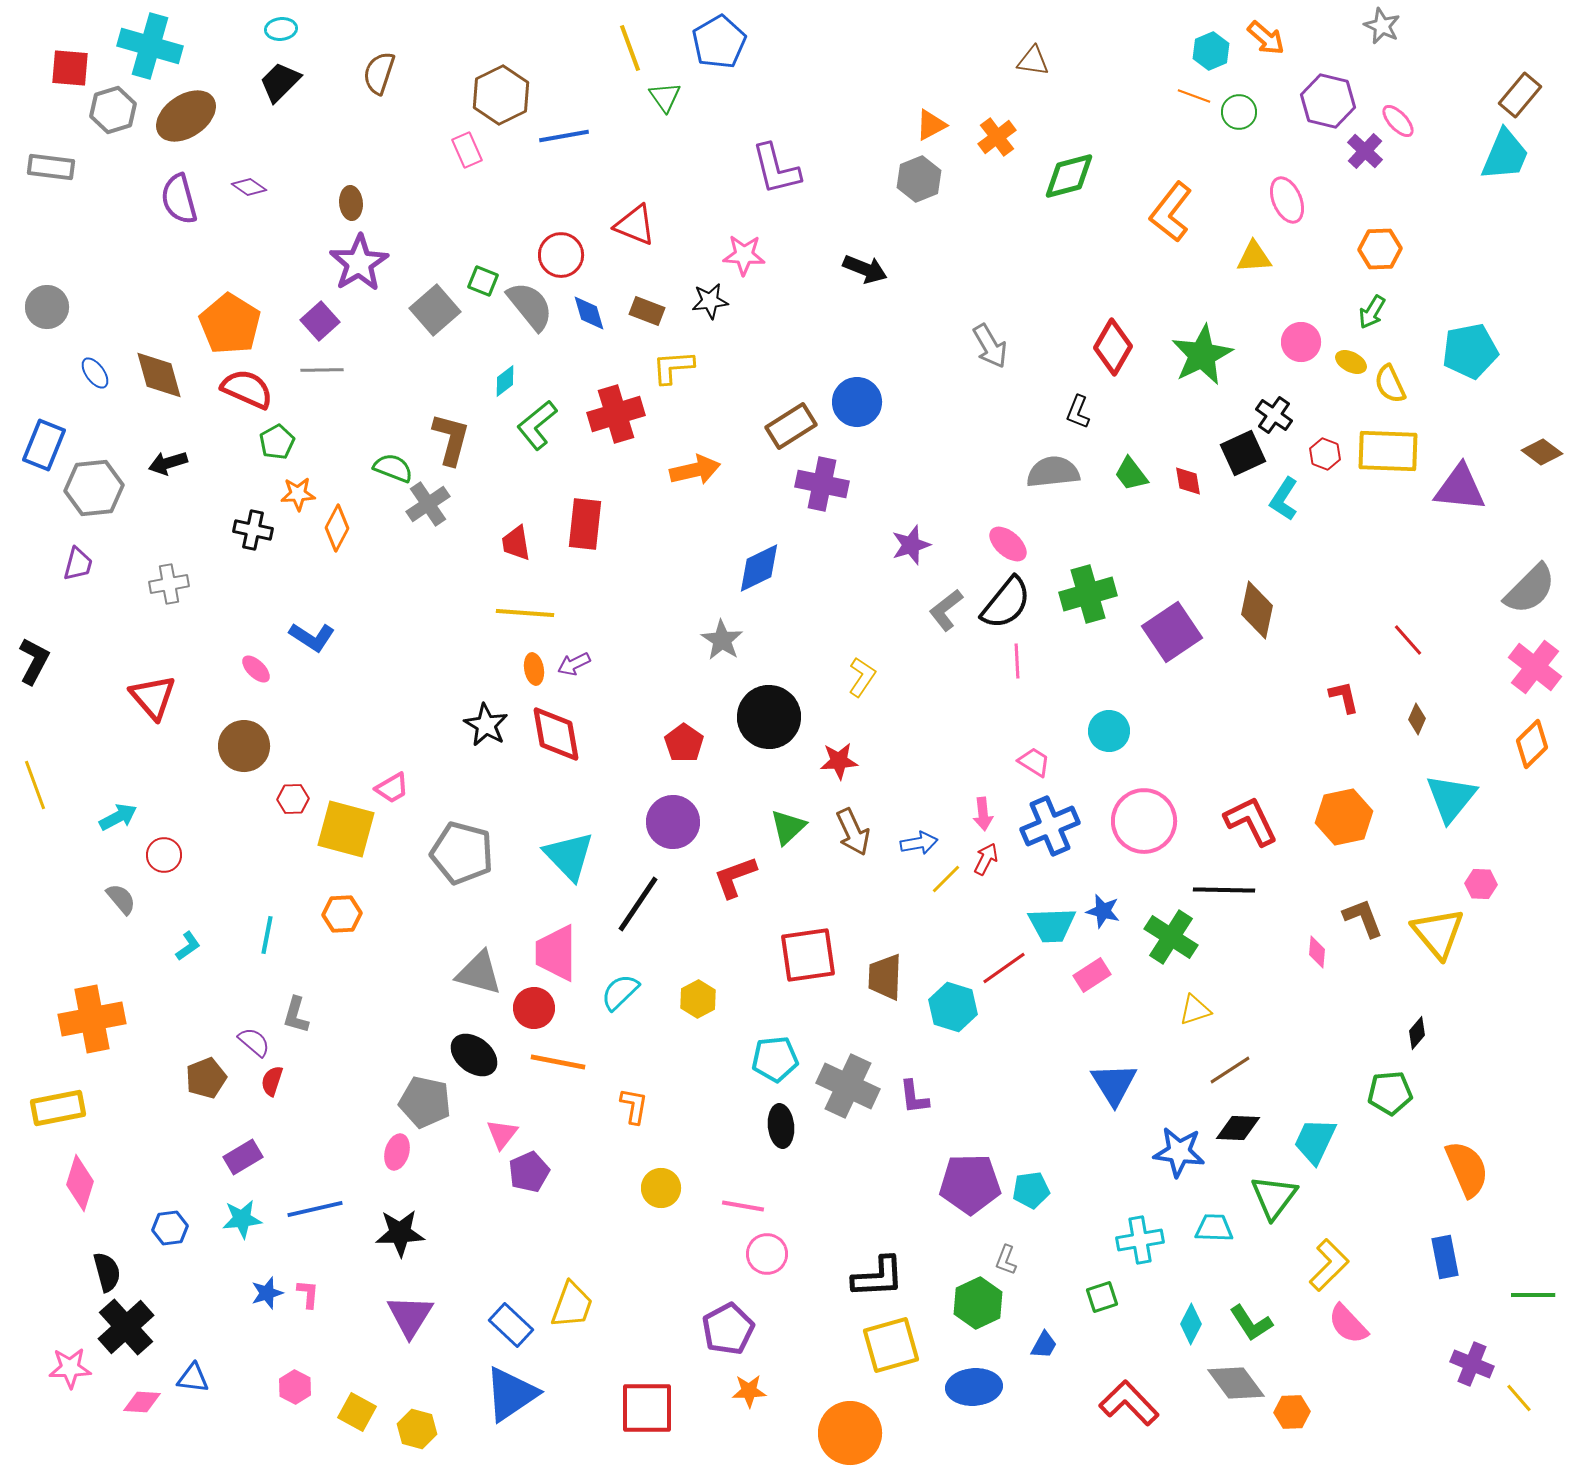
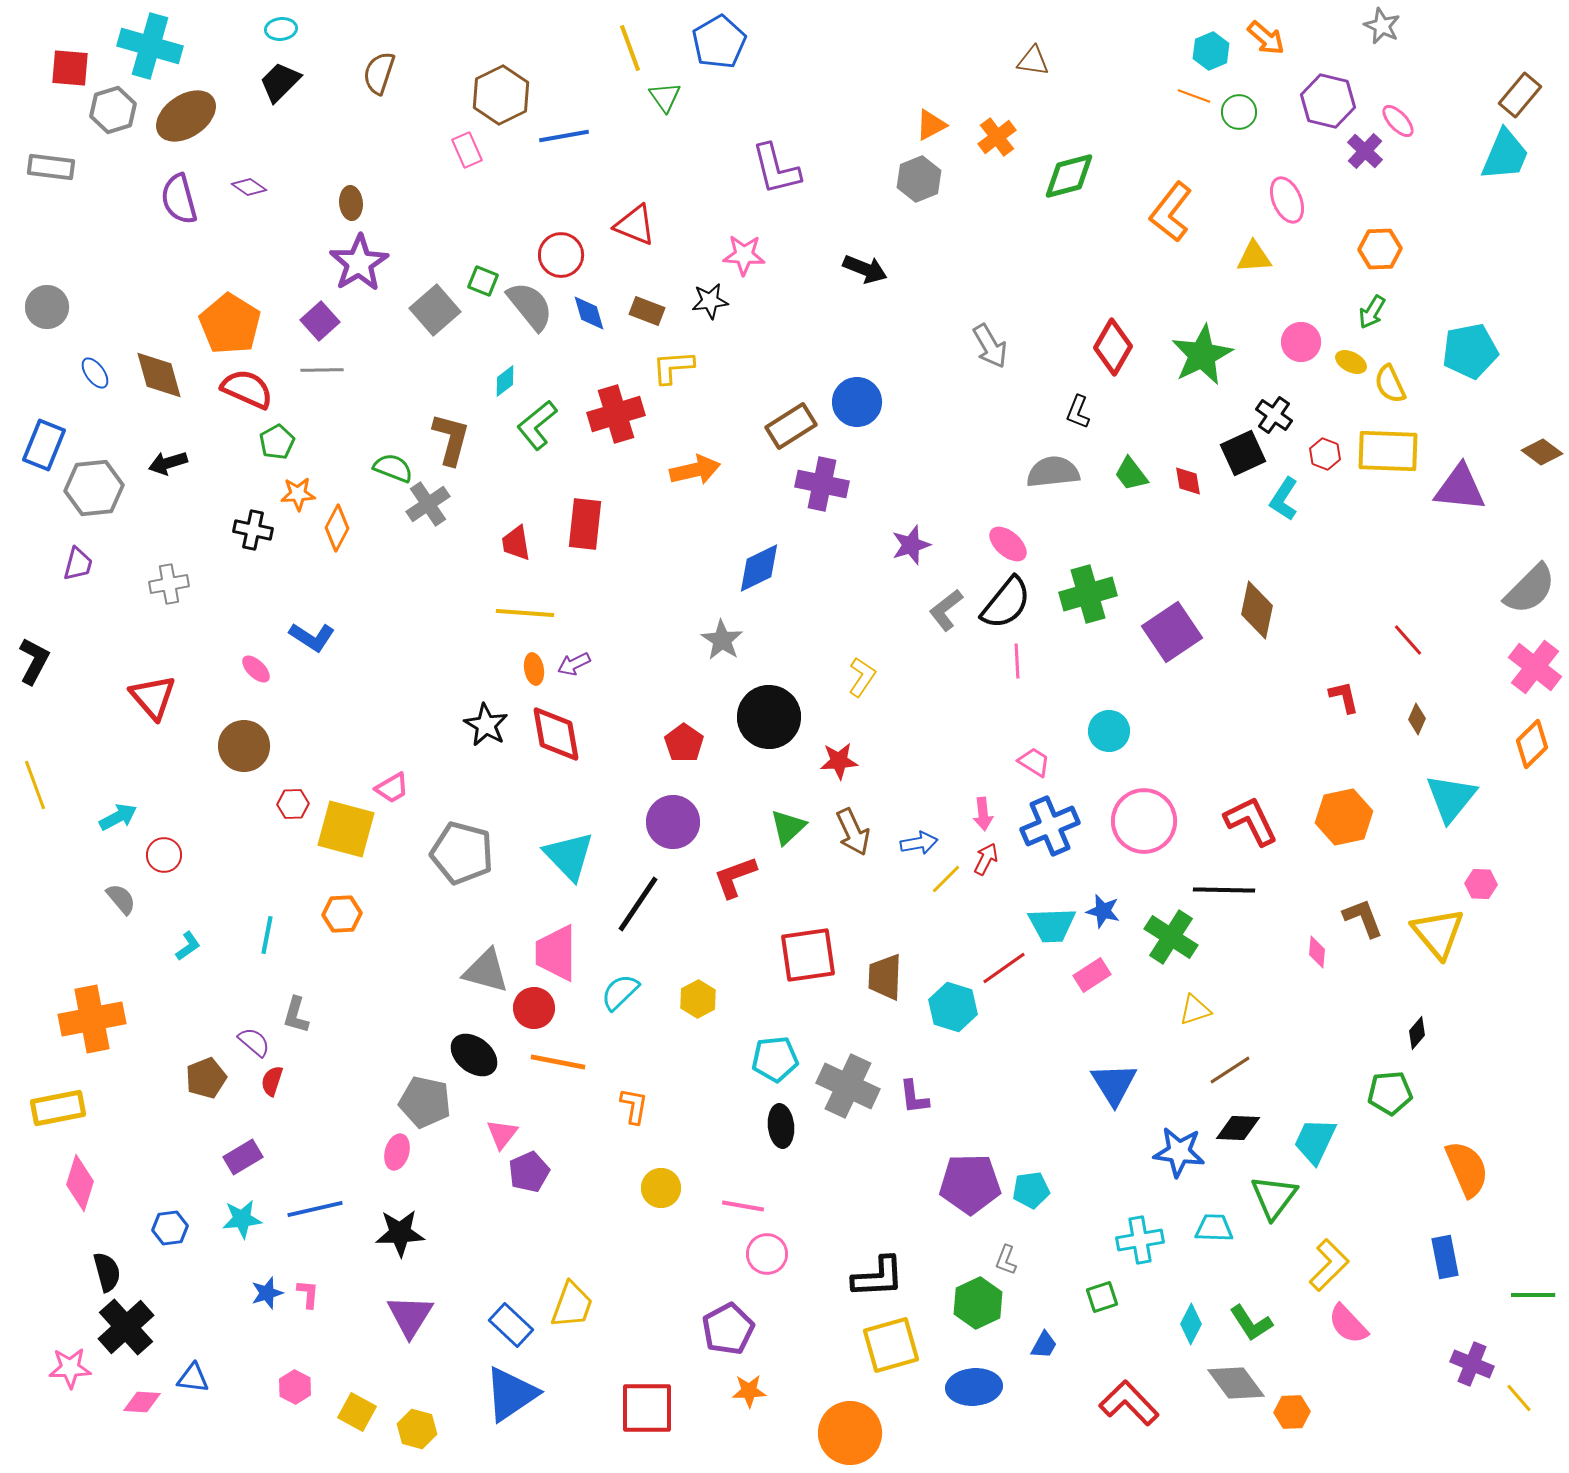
red hexagon at (293, 799): moved 5 px down
gray triangle at (479, 973): moved 7 px right, 2 px up
